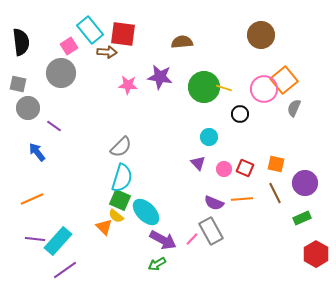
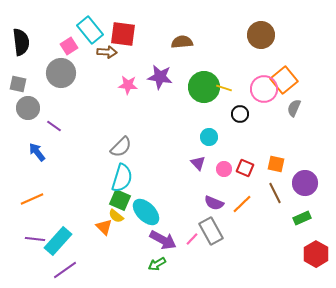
orange line at (242, 199): moved 5 px down; rotated 40 degrees counterclockwise
